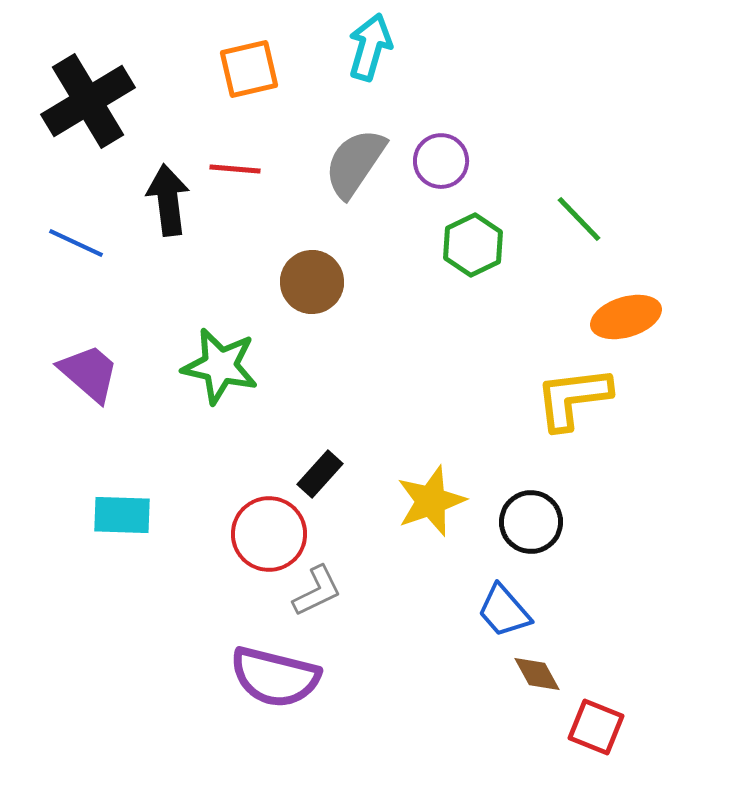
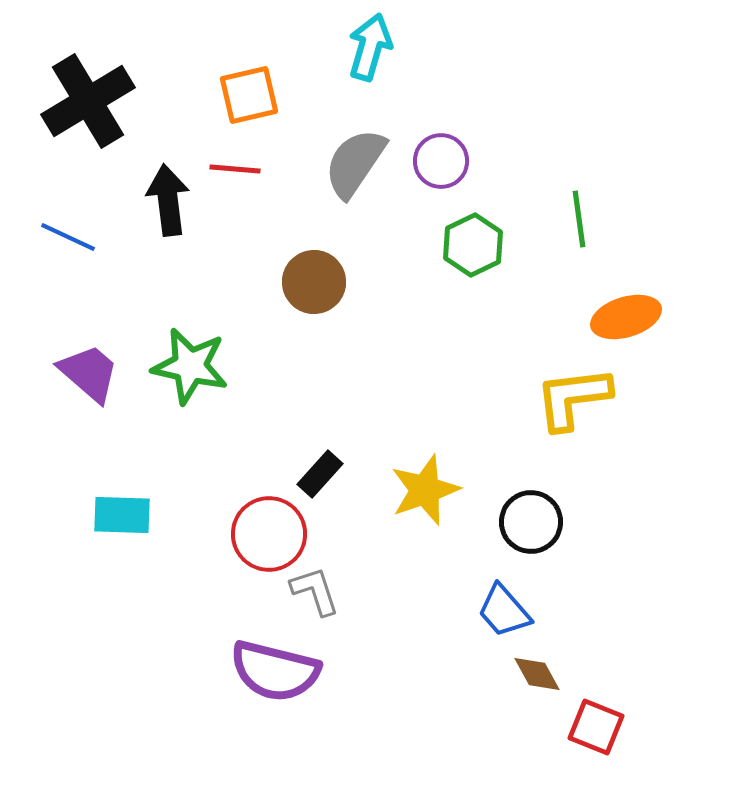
orange square: moved 26 px down
green line: rotated 36 degrees clockwise
blue line: moved 8 px left, 6 px up
brown circle: moved 2 px right
green star: moved 30 px left
yellow star: moved 6 px left, 11 px up
gray L-shape: moved 2 px left; rotated 82 degrees counterclockwise
purple semicircle: moved 6 px up
